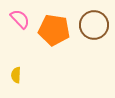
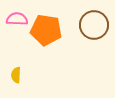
pink semicircle: moved 3 px left; rotated 45 degrees counterclockwise
orange pentagon: moved 8 px left
